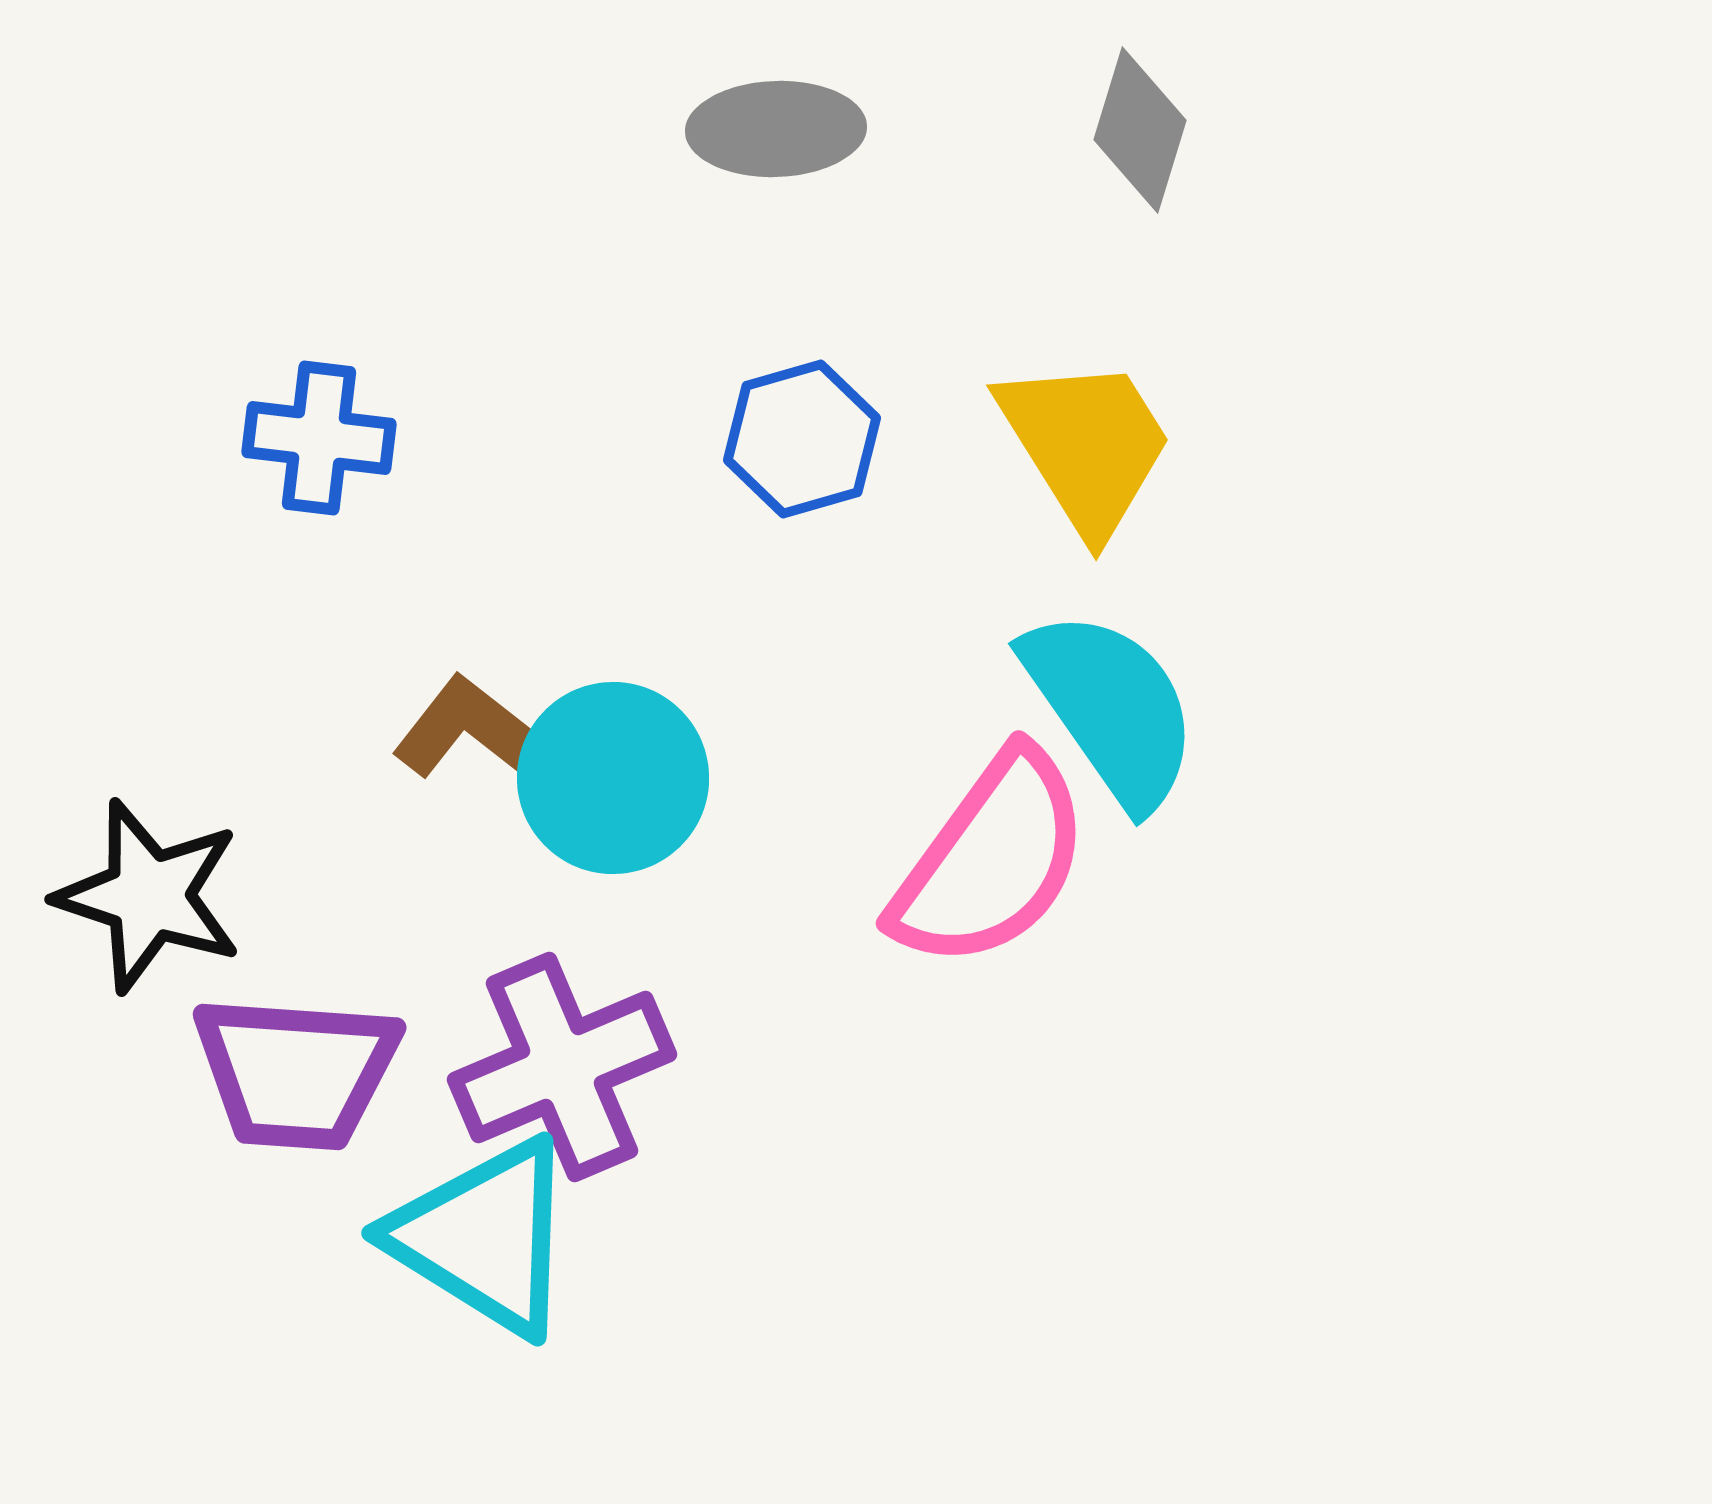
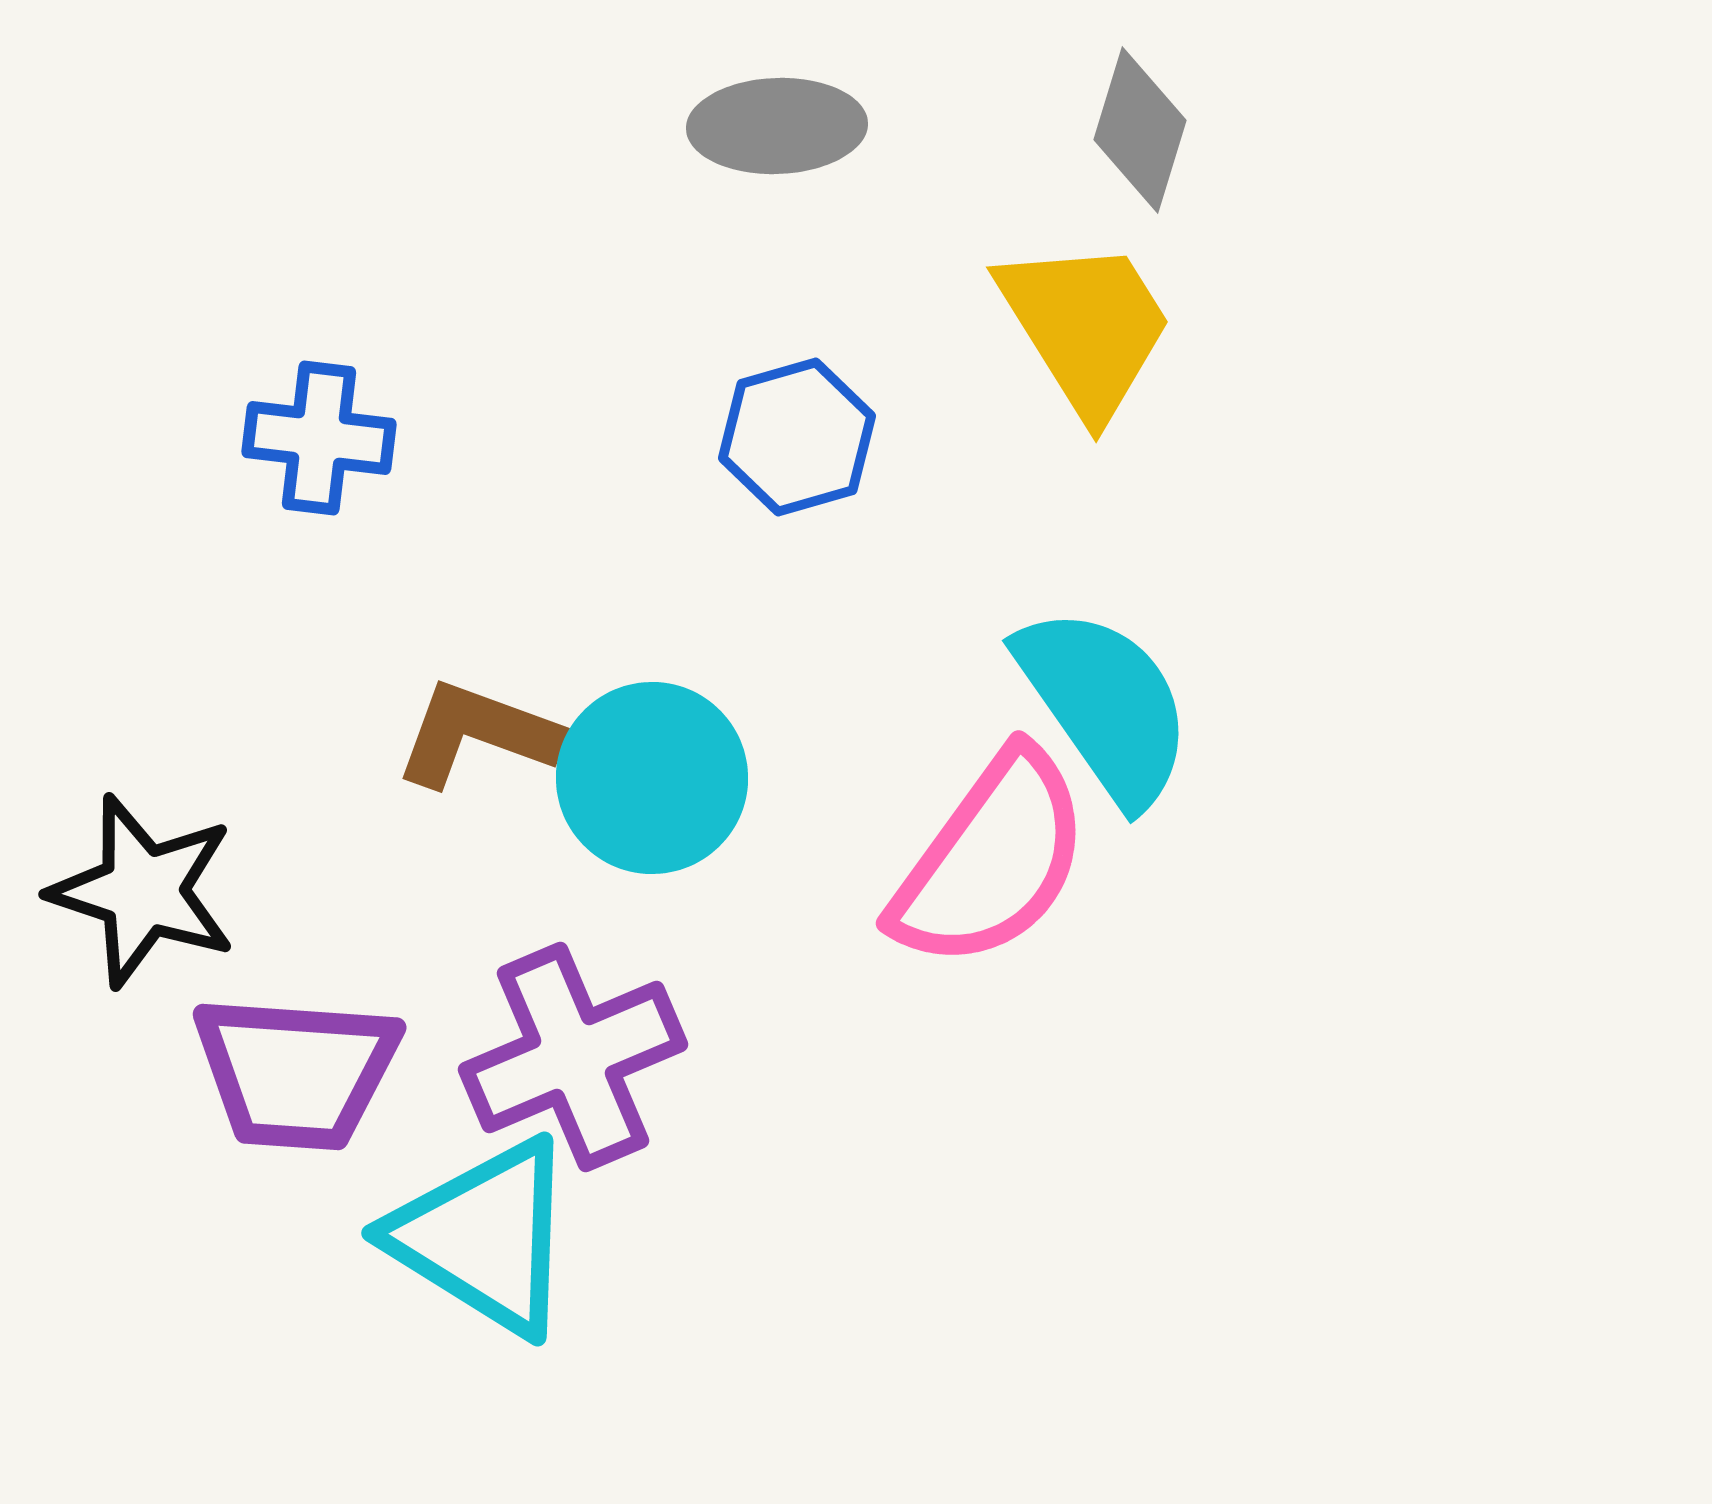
gray ellipse: moved 1 px right, 3 px up
blue hexagon: moved 5 px left, 2 px up
yellow trapezoid: moved 118 px up
cyan semicircle: moved 6 px left, 3 px up
brown L-shape: rotated 18 degrees counterclockwise
cyan circle: moved 39 px right
black star: moved 6 px left, 5 px up
purple cross: moved 11 px right, 10 px up
